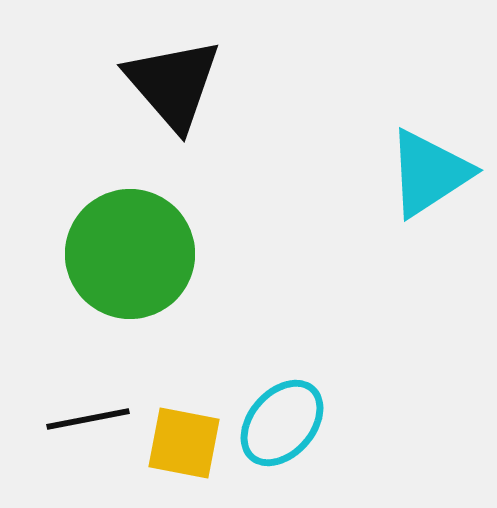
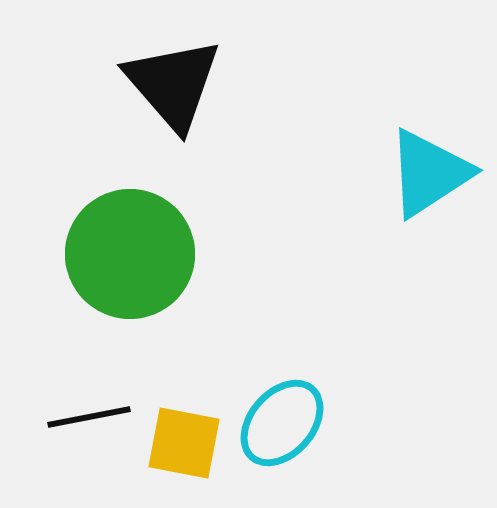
black line: moved 1 px right, 2 px up
